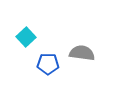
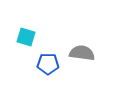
cyan square: rotated 30 degrees counterclockwise
